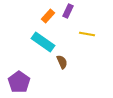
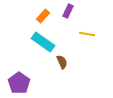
orange rectangle: moved 5 px left
purple pentagon: moved 1 px down
